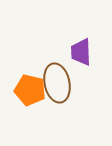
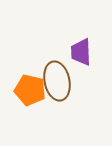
brown ellipse: moved 2 px up
